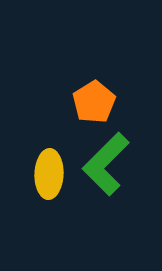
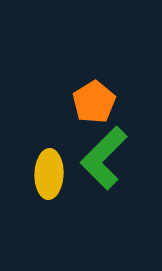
green L-shape: moved 2 px left, 6 px up
